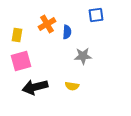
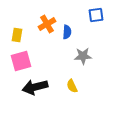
yellow semicircle: rotated 56 degrees clockwise
